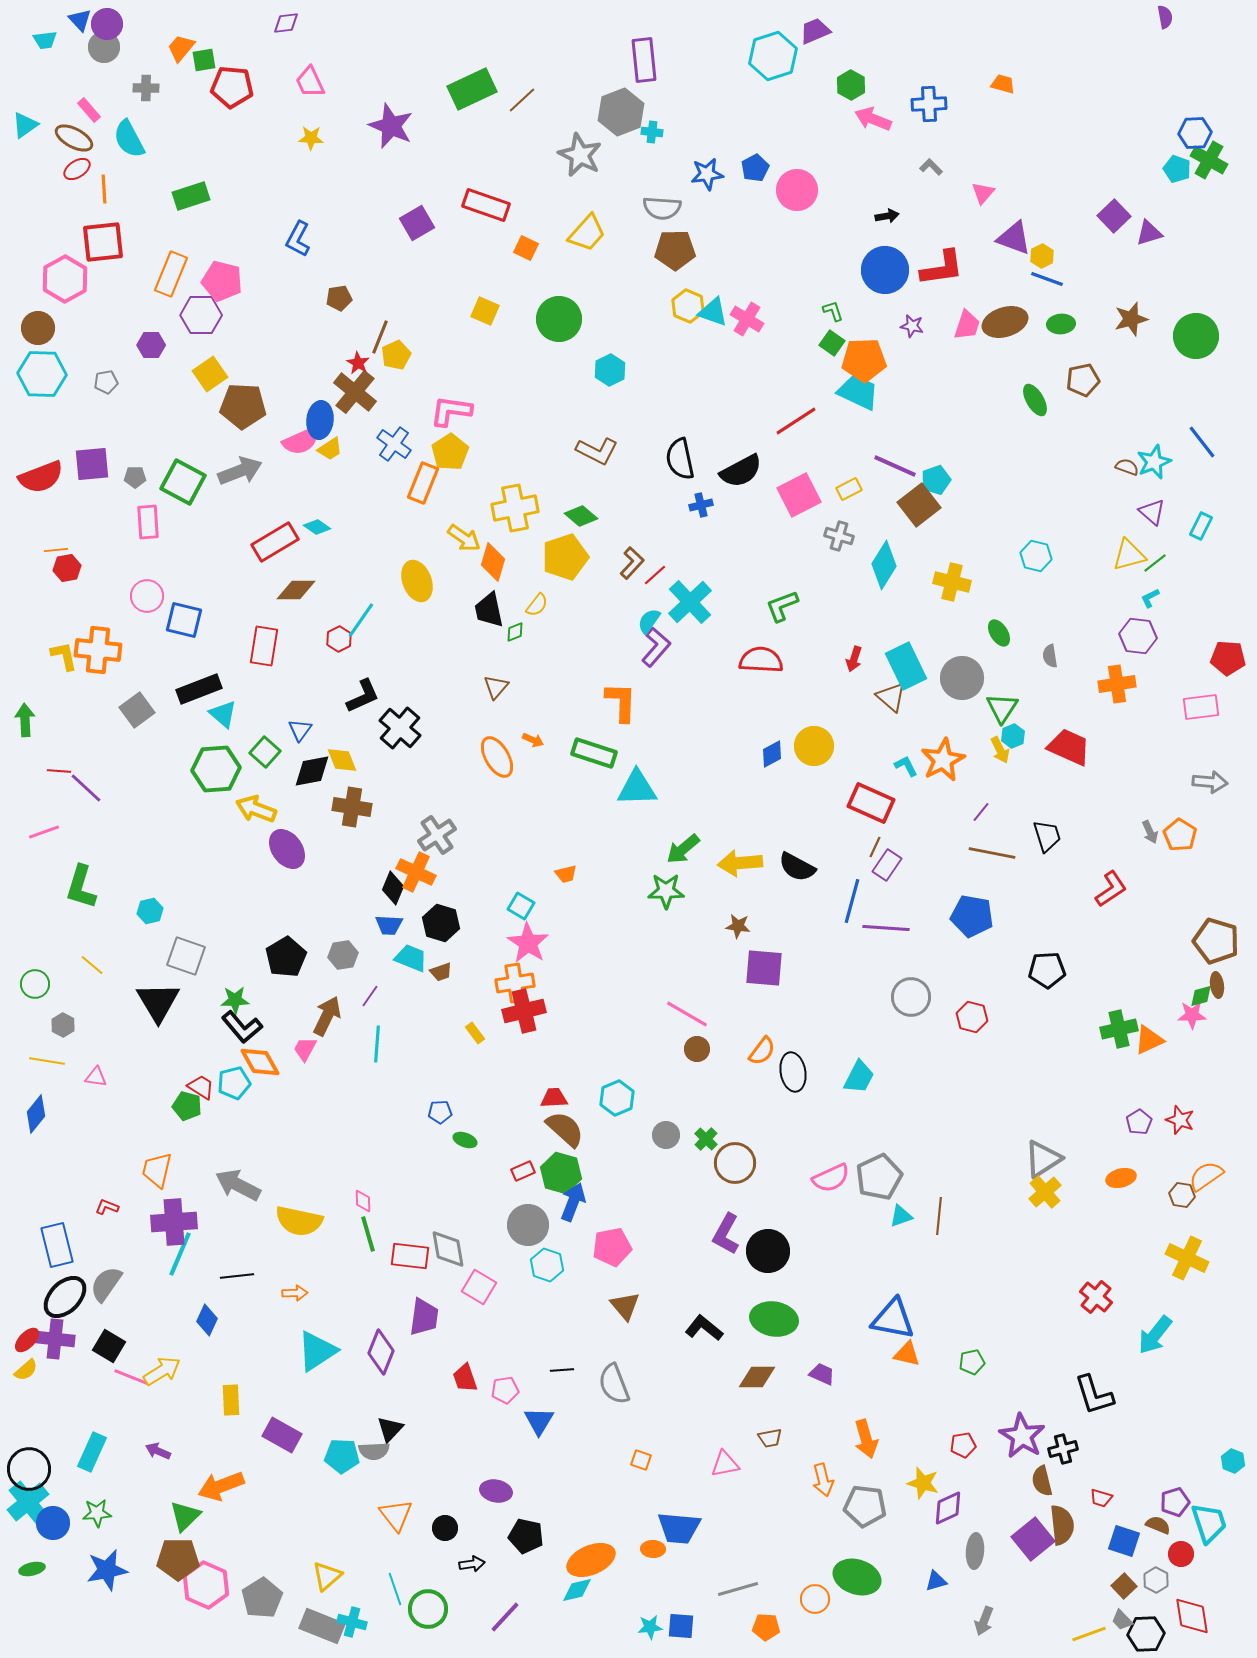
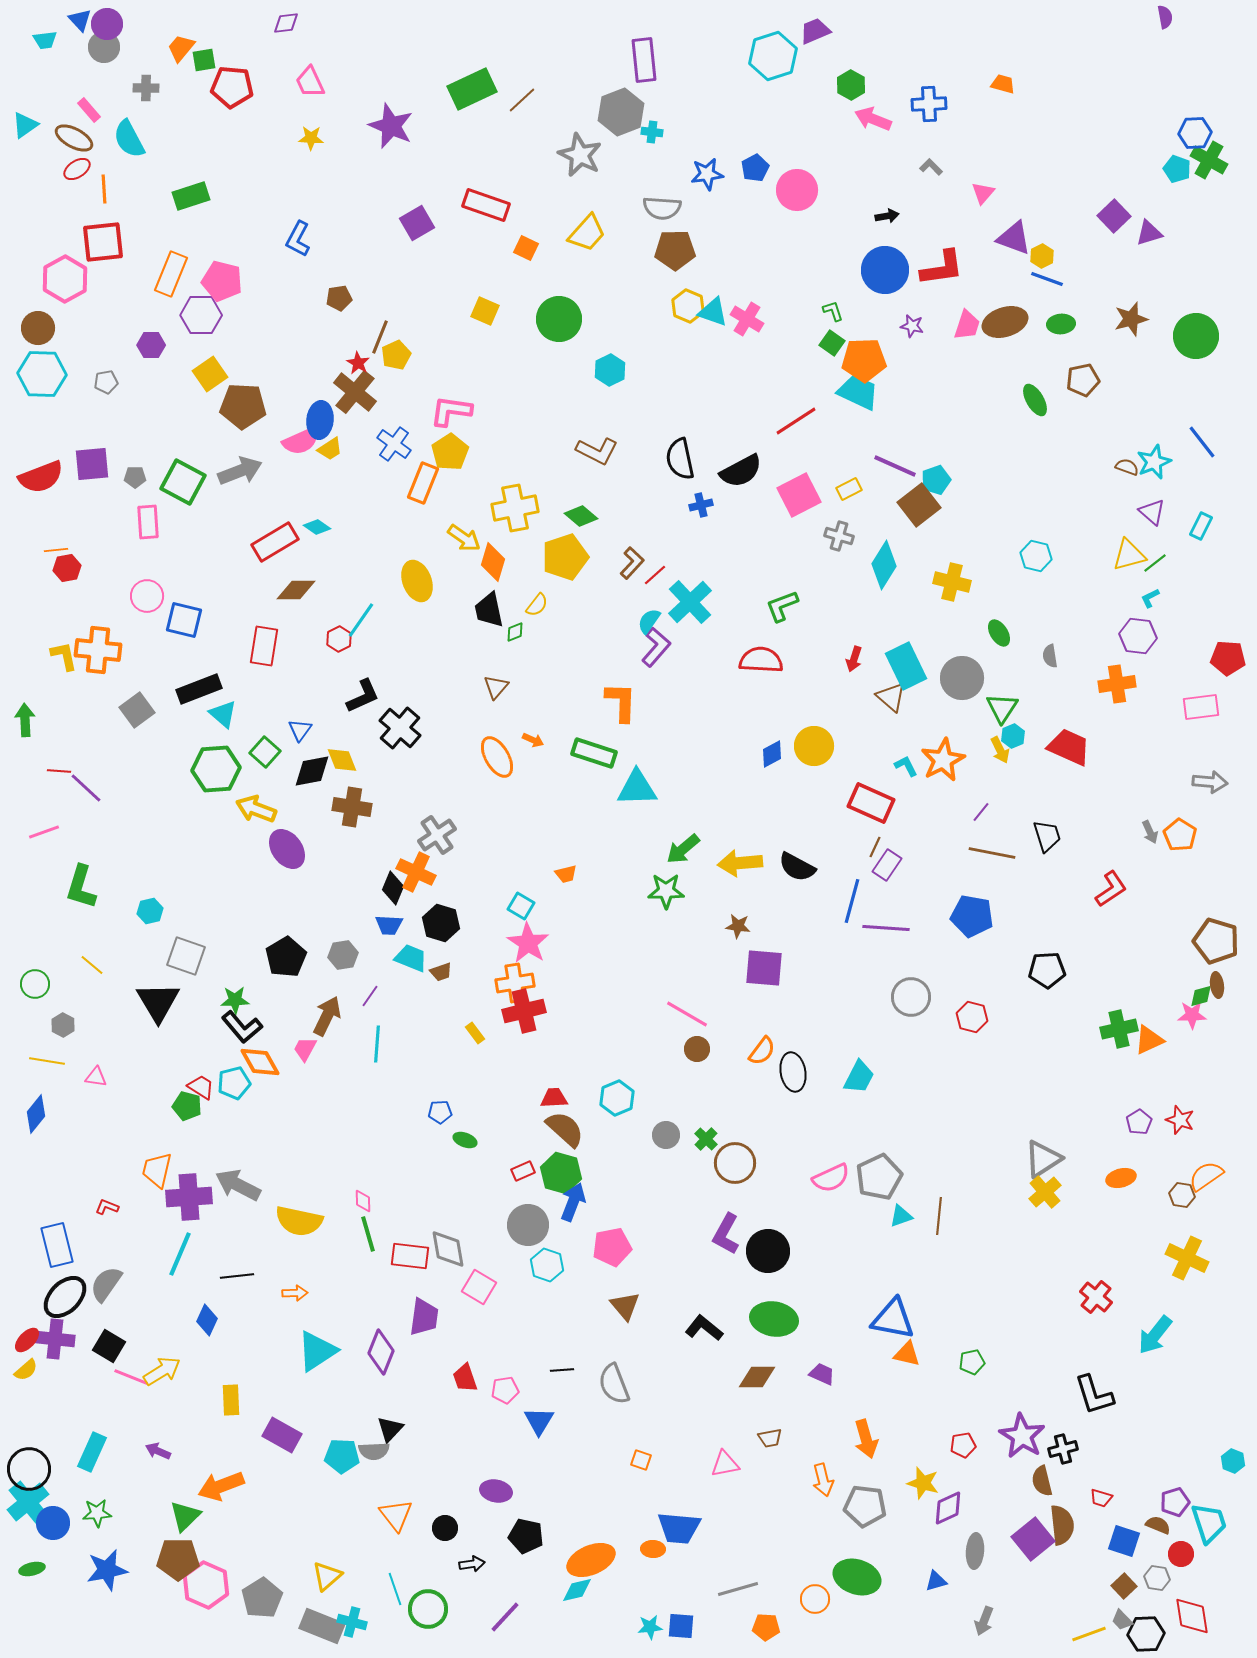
purple cross at (174, 1222): moved 15 px right, 25 px up
gray hexagon at (1156, 1580): moved 1 px right, 2 px up; rotated 20 degrees counterclockwise
